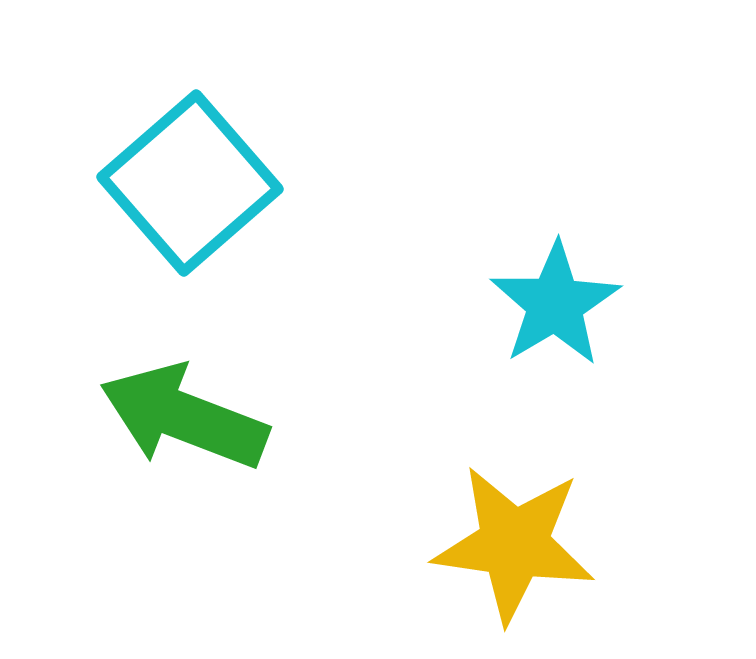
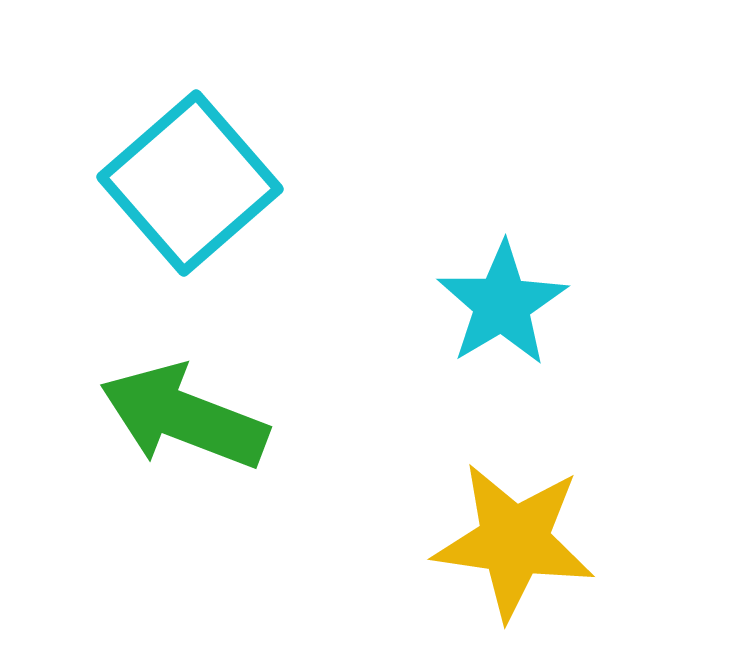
cyan star: moved 53 px left
yellow star: moved 3 px up
